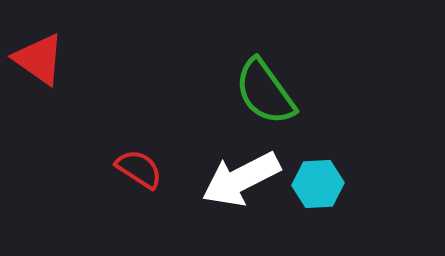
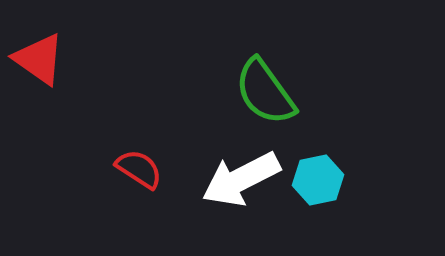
cyan hexagon: moved 4 px up; rotated 9 degrees counterclockwise
